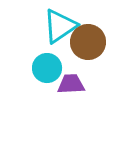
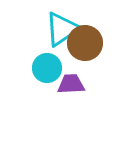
cyan triangle: moved 2 px right, 3 px down
brown circle: moved 3 px left, 1 px down
